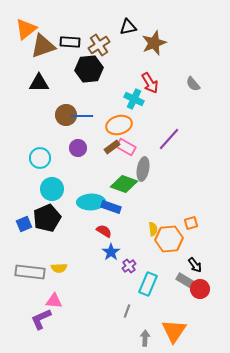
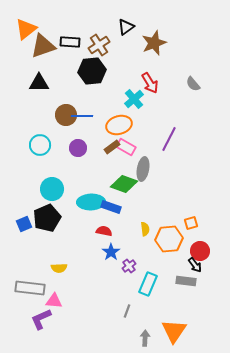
black triangle at (128, 27): moved 2 px left; rotated 24 degrees counterclockwise
black hexagon at (89, 69): moved 3 px right, 2 px down
cyan cross at (134, 99): rotated 24 degrees clockwise
purple line at (169, 139): rotated 15 degrees counterclockwise
cyan circle at (40, 158): moved 13 px up
yellow semicircle at (153, 229): moved 8 px left
red semicircle at (104, 231): rotated 21 degrees counterclockwise
gray rectangle at (30, 272): moved 16 px down
gray rectangle at (186, 281): rotated 24 degrees counterclockwise
red circle at (200, 289): moved 38 px up
